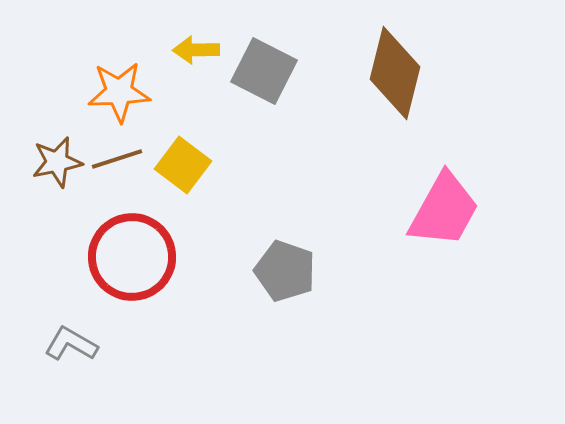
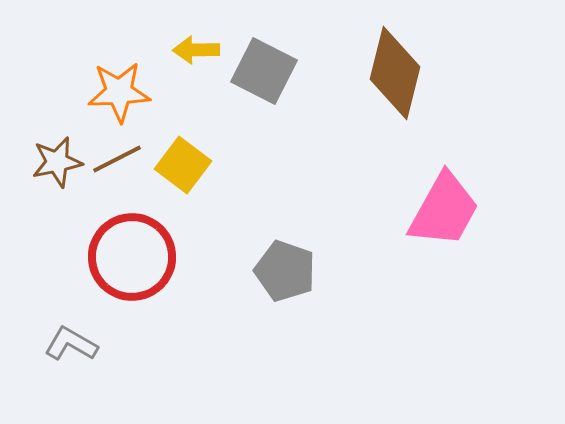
brown line: rotated 9 degrees counterclockwise
